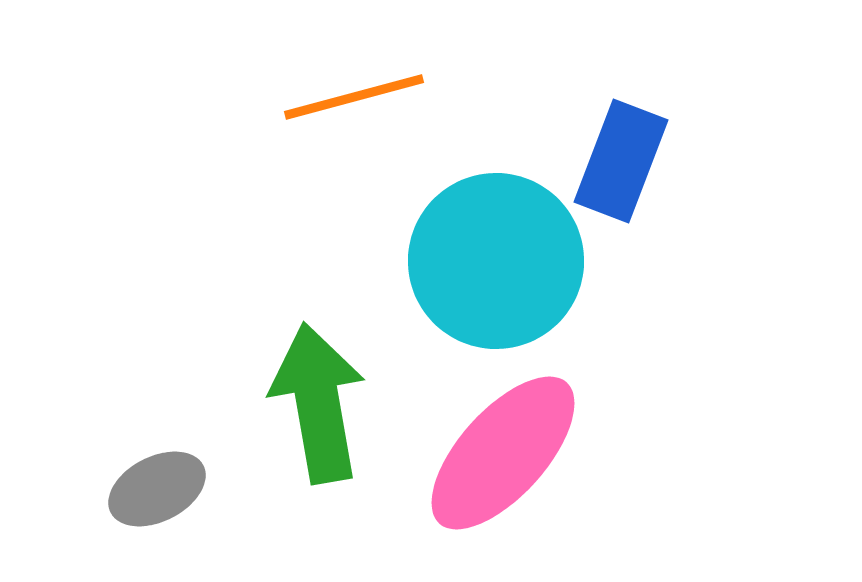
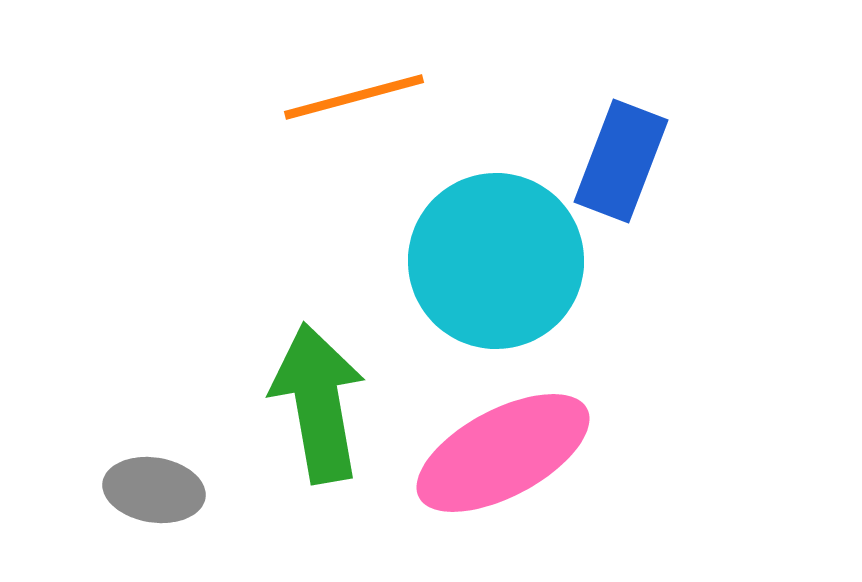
pink ellipse: rotated 20 degrees clockwise
gray ellipse: moved 3 px left, 1 px down; rotated 36 degrees clockwise
